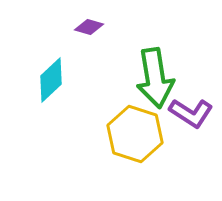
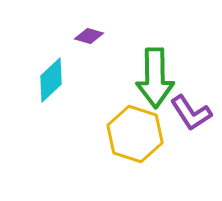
purple diamond: moved 9 px down
green arrow: rotated 8 degrees clockwise
purple L-shape: rotated 24 degrees clockwise
